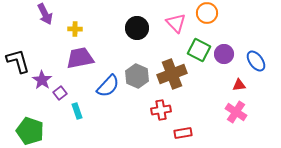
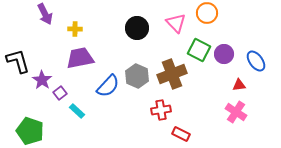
cyan rectangle: rotated 28 degrees counterclockwise
red rectangle: moved 2 px left, 1 px down; rotated 36 degrees clockwise
